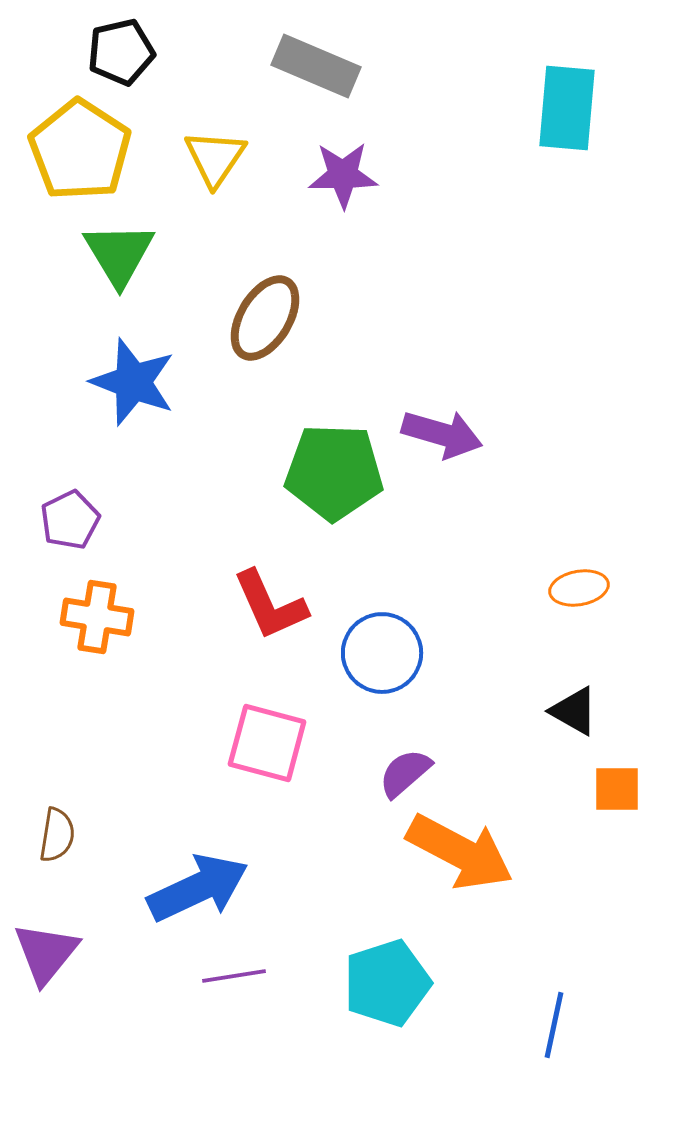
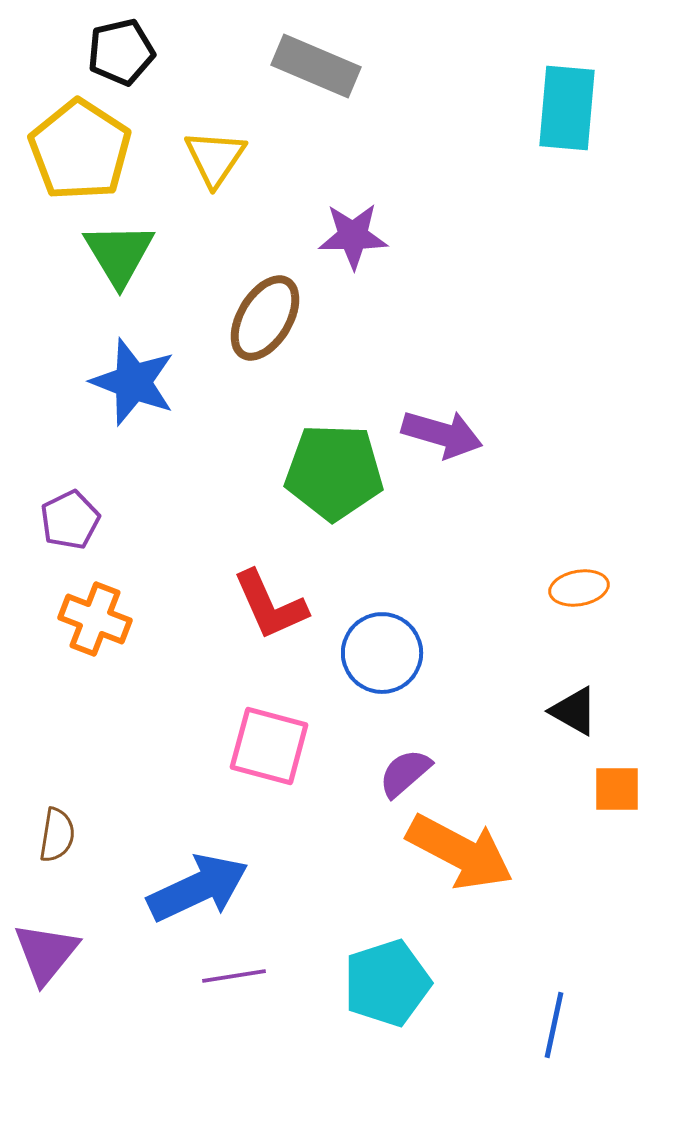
purple star: moved 10 px right, 61 px down
orange cross: moved 2 px left, 2 px down; rotated 12 degrees clockwise
pink square: moved 2 px right, 3 px down
